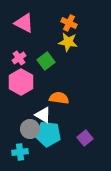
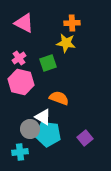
orange cross: moved 3 px right; rotated 28 degrees counterclockwise
yellow star: moved 2 px left, 1 px down
green square: moved 2 px right, 2 px down; rotated 18 degrees clockwise
pink hexagon: rotated 15 degrees counterclockwise
orange semicircle: rotated 12 degrees clockwise
white triangle: moved 2 px down
